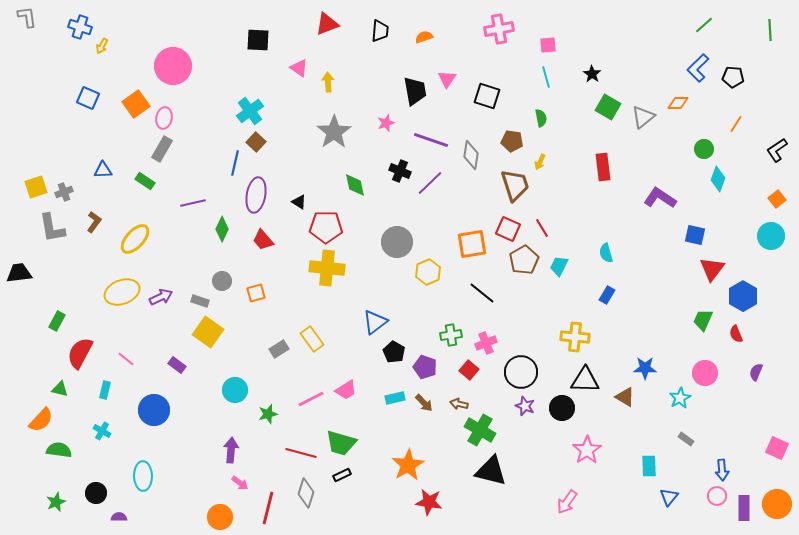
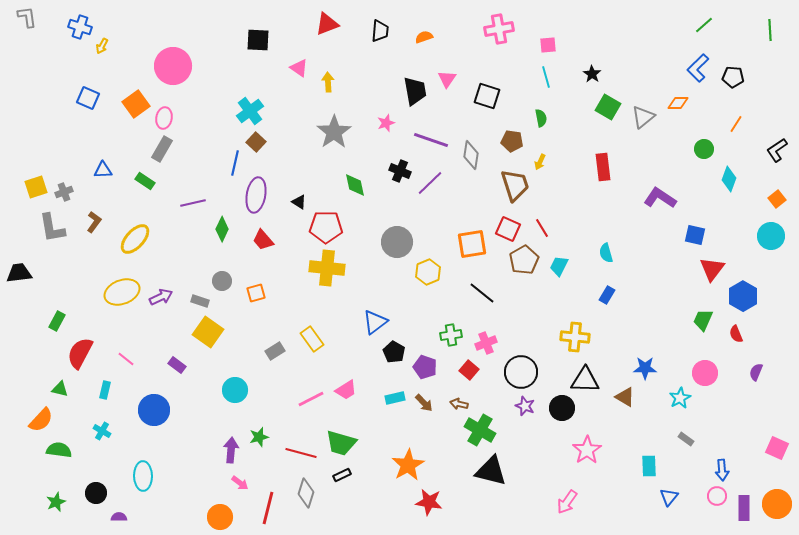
cyan diamond at (718, 179): moved 11 px right
gray rectangle at (279, 349): moved 4 px left, 2 px down
green star at (268, 414): moved 9 px left, 23 px down
